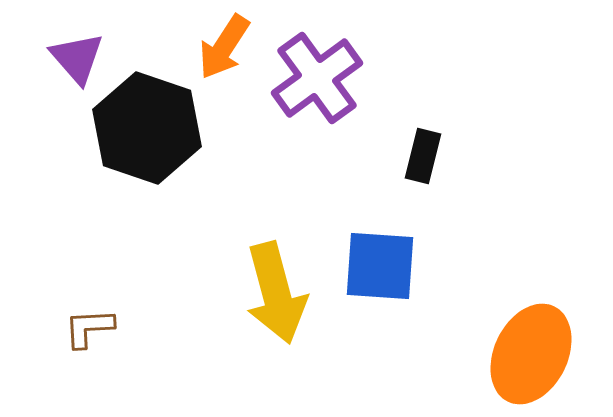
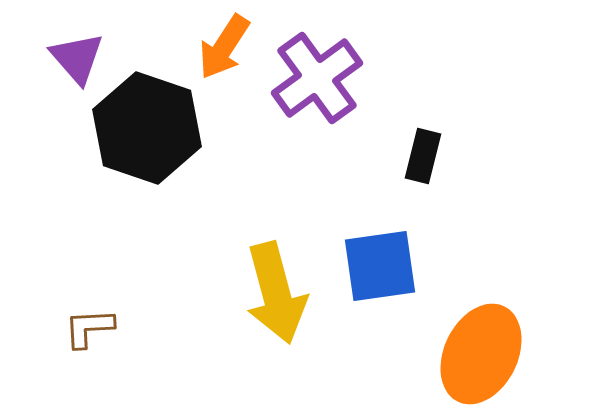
blue square: rotated 12 degrees counterclockwise
orange ellipse: moved 50 px left
